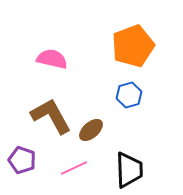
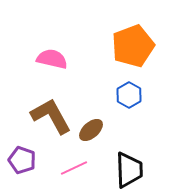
blue hexagon: rotated 15 degrees counterclockwise
